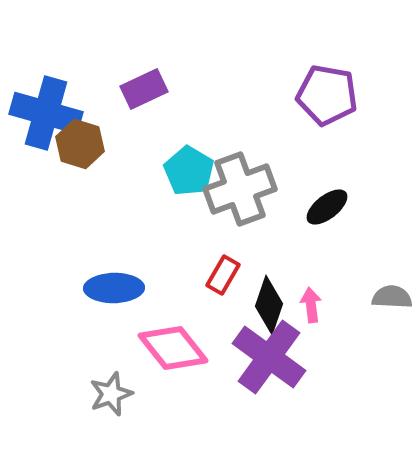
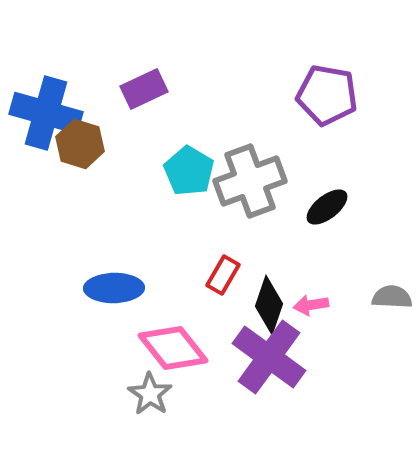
gray cross: moved 10 px right, 8 px up
pink arrow: rotated 92 degrees counterclockwise
gray star: moved 39 px right; rotated 18 degrees counterclockwise
